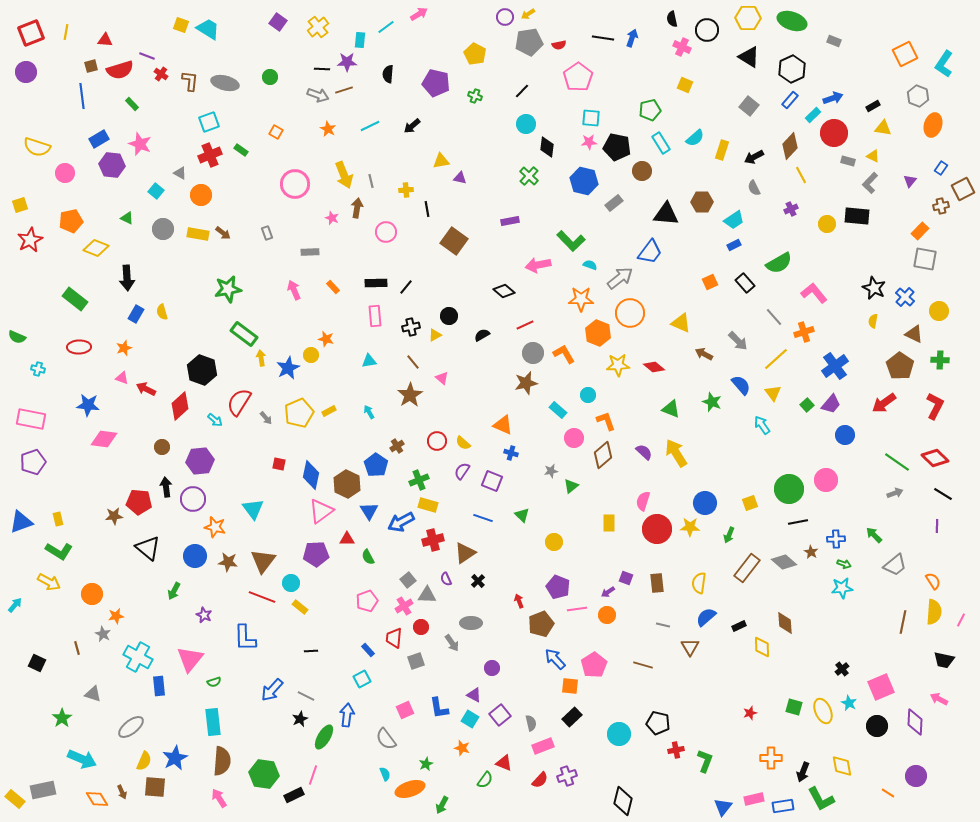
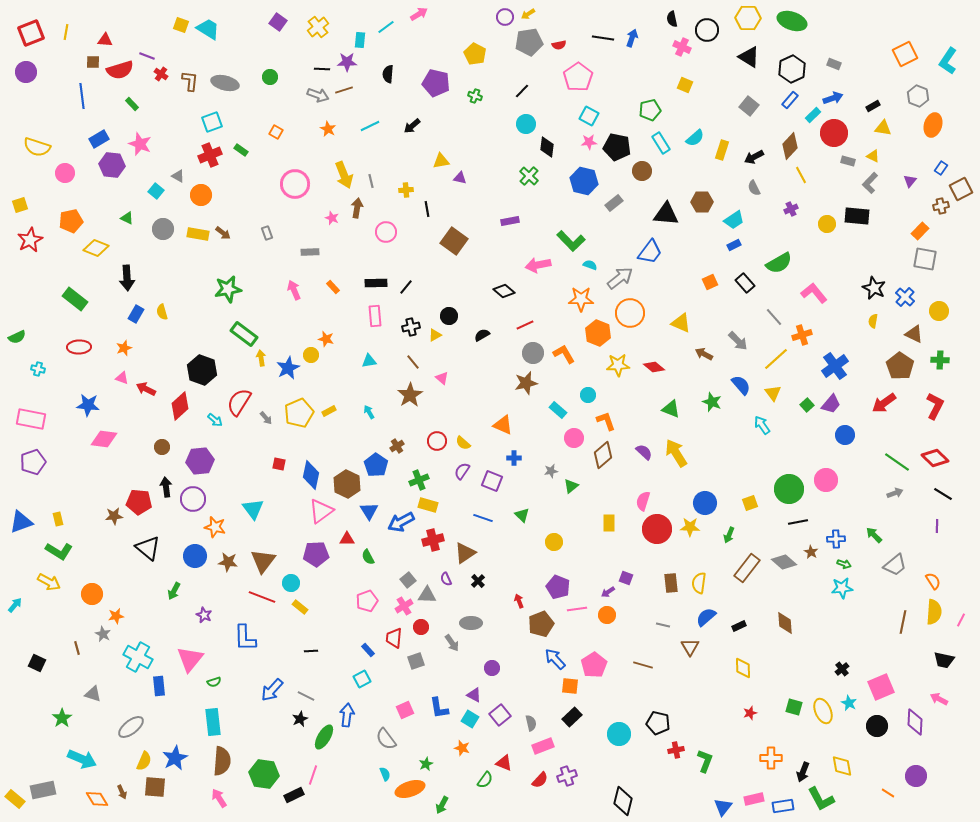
gray rectangle at (834, 41): moved 23 px down
cyan L-shape at (944, 64): moved 4 px right, 3 px up
brown square at (91, 66): moved 2 px right, 4 px up; rotated 16 degrees clockwise
cyan square at (591, 118): moved 2 px left, 2 px up; rotated 24 degrees clockwise
cyan square at (209, 122): moved 3 px right
gray triangle at (180, 173): moved 2 px left, 3 px down
brown square at (963, 189): moved 2 px left
orange cross at (804, 332): moved 2 px left, 3 px down
green semicircle at (17, 337): rotated 48 degrees counterclockwise
blue cross at (511, 453): moved 3 px right, 5 px down; rotated 16 degrees counterclockwise
brown rectangle at (657, 583): moved 14 px right
yellow diamond at (762, 647): moved 19 px left, 21 px down
